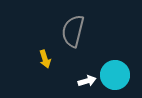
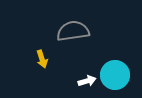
gray semicircle: rotated 68 degrees clockwise
yellow arrow: moved 3 px left
